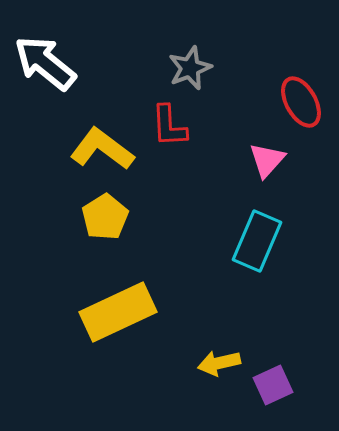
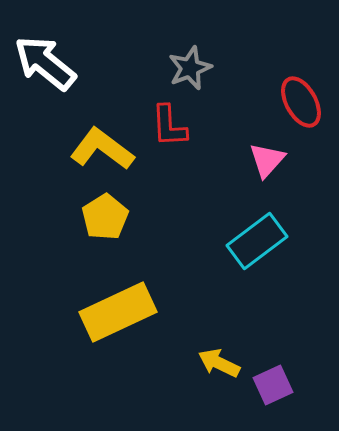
cyan rectangle: rotated 30 degrees clockwise
yellow arrow: rotated 39 degrees clockwise
